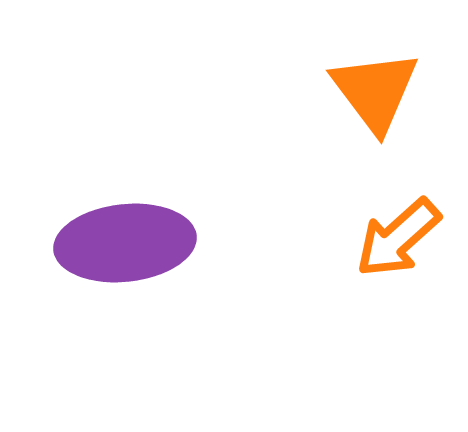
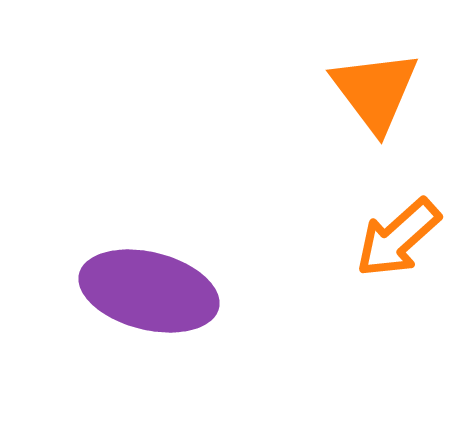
purple ellipse: moved 24 px right, 48 px down; rotated 20 degrees clockwise
